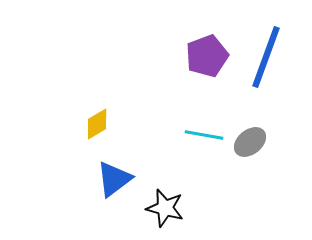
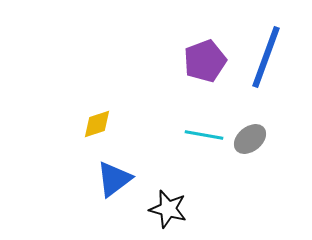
purple pentagon: moved 2 px left, 5 px down
yellow diamond: rotated 12 degrees clockwise
gray ellipse: moved 3 px up
black star: moved 3 px right, 1 px down
